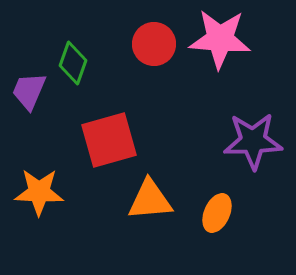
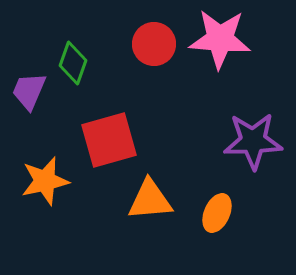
orange star: moved 6 px right, 11 px up; rotated 15 degrees counterclockwise
